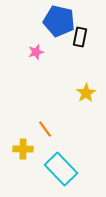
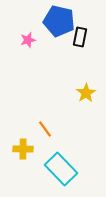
pink star: moved 8 px left, 12 px up
